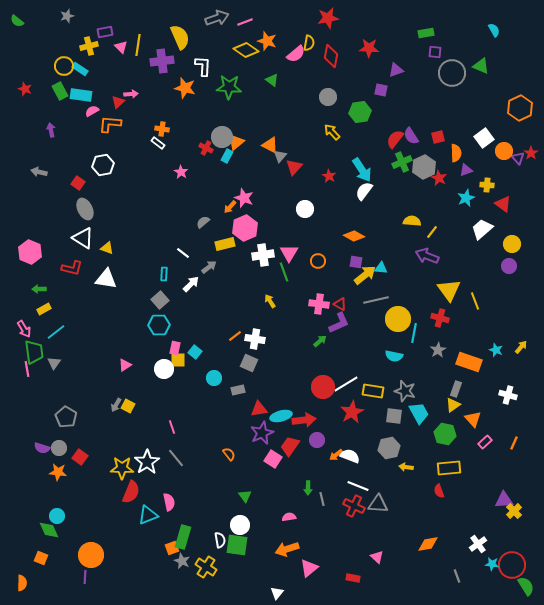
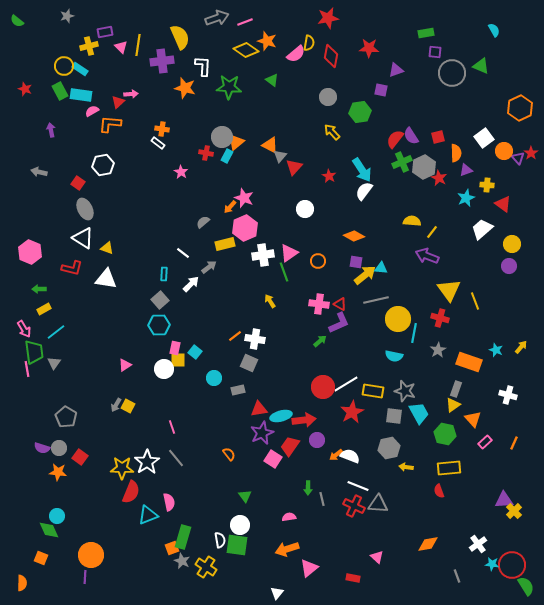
red cross at (206, 148): moved 5 px down; rotated 16 degrees counterclockwise
pink triangle at (289, 253): rotated 24 degrees clockwise
